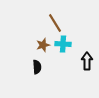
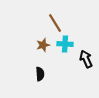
cyan cross: moved 2 px right
black arrow: moved 1 px left, 2 px up; rotated 24 degrees counterclockwise
black semicircle: moved 3 px right, 7 px down
